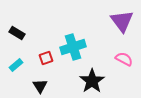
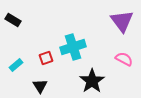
black rectangle: moved 4 px left, 13 px up
